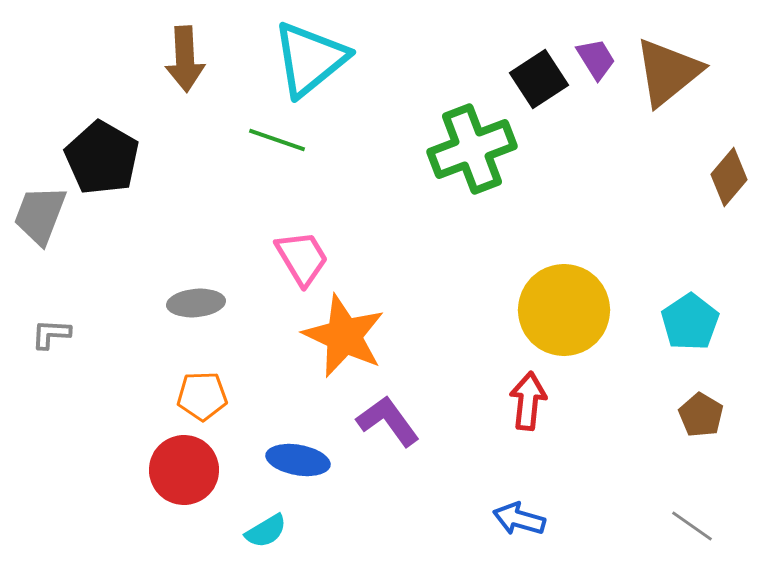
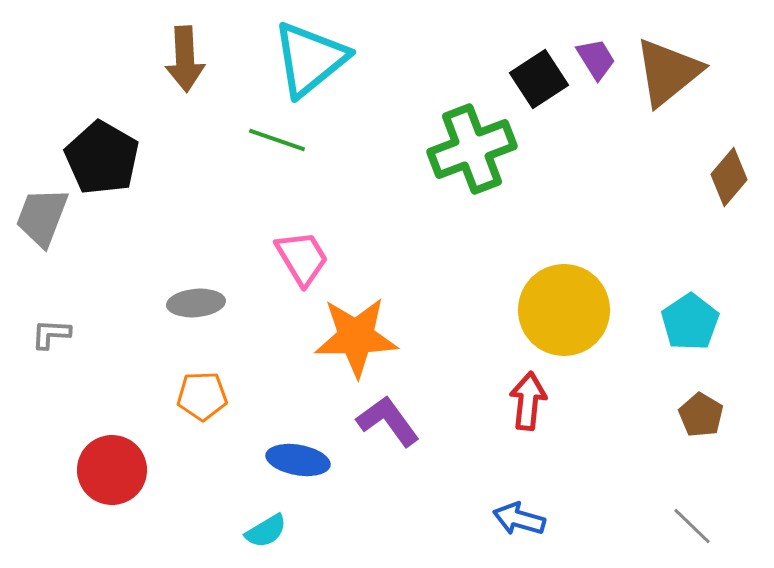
gray trapezoid: moved 2 px right, 2 px down
orange star: moved 12 px right, 1 px down; rotated 26 degrees counterclockwise
red circle: moved 72 px left
gray line: rotated 9 degrees clockwise
